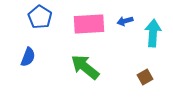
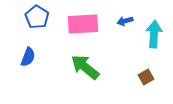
blue pentagon: moved 3 px left
pink rectangle: moved 6 px left
cyan arrow: moved 1 px right, 1 px down
brown square: moved 1 px right
